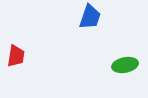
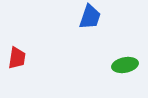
red trapezoid: moved 1 px right, 2 px down
